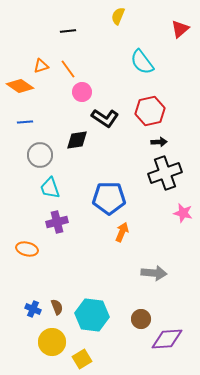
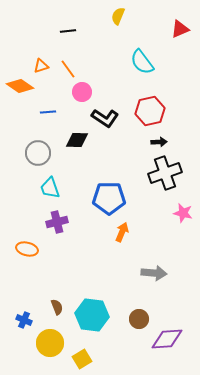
red triangle: rotated 18 degrees clockwise
blue line: moved 23 px right, 10 px up
black diamond: rotated 10 degrees clockwise
gray circle: moved 2 px left, 2 px up
blue cross: moved 9 px left, 11 px down
brown circle: moved 2 px left
yellow circle: moved 2 px left, 1 px down
